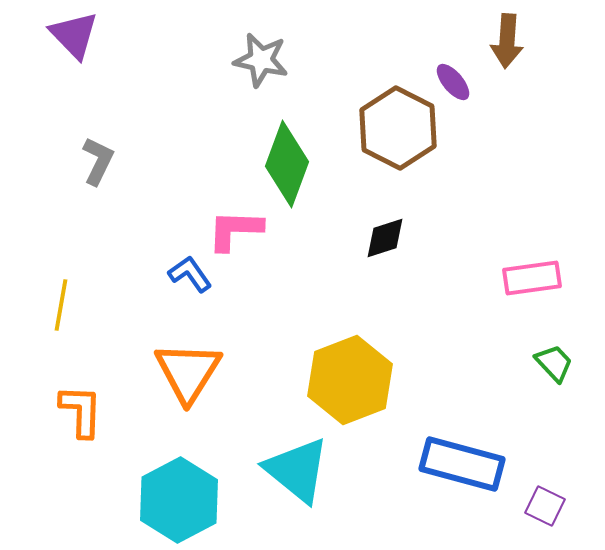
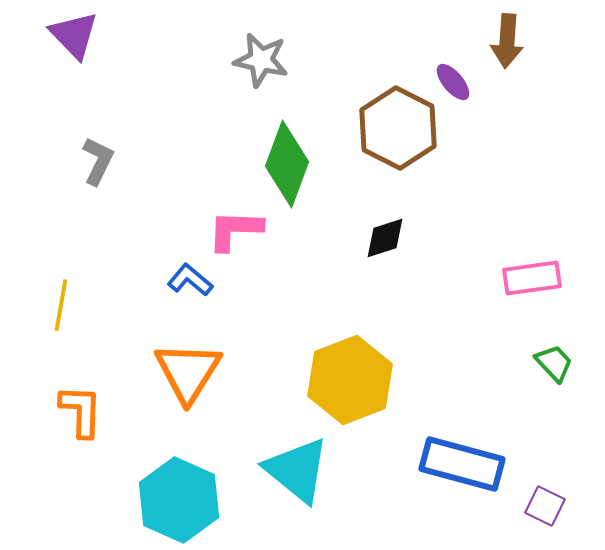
blue L-shape: moved 6 px down; rotated 15 degrees counterclockwise
cyan hexagon: rotated 8 degrees counterclockwise
